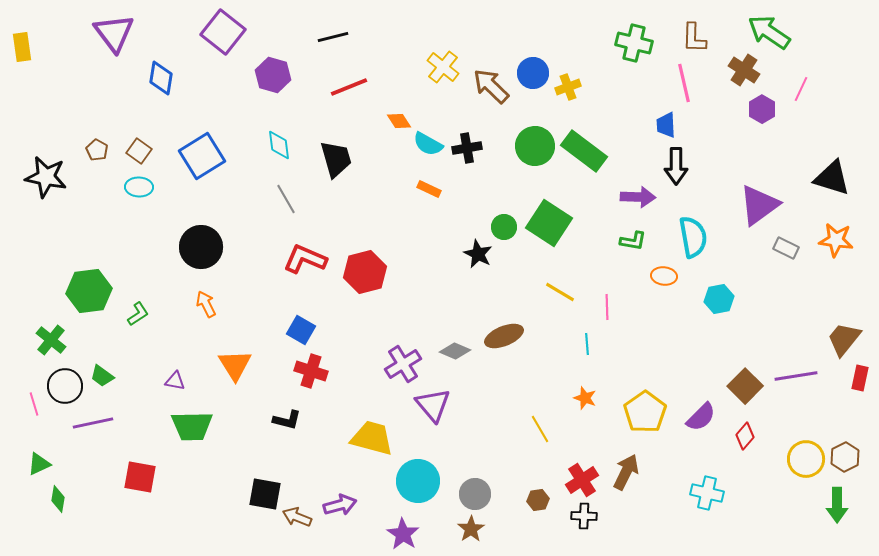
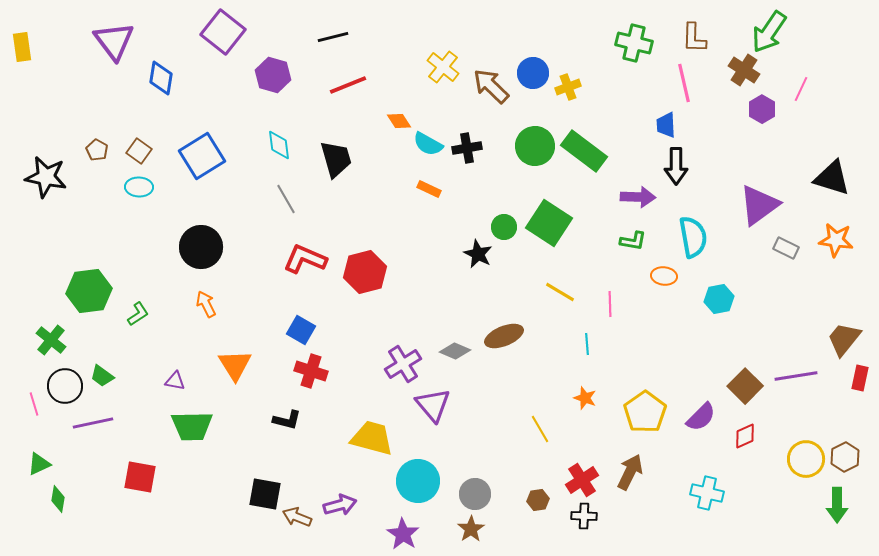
green arrow at (769, 32): rotated 90 degrees counterclockwise
purple triangle at (114, 33): moved 8 px down
red line at (349, 87): moved 1 px left, 2 px up
pink line at (607, 307): moved 3 px right, 3 px up
red diamond at (745, 436): rotated 24 degrees clockwise
brown arrow at (626, 472): moved 4 px right
